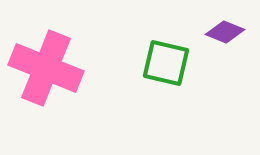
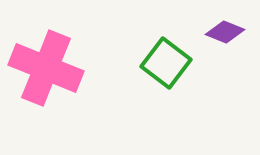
green square: rotated 24 degrees clockwise
